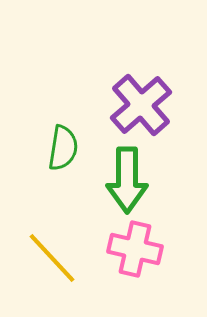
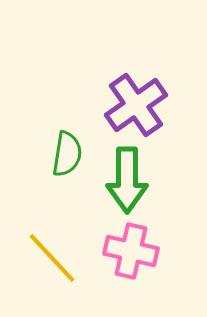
purple cross: moved 5 px left; rotated 6 degrees clockwise
green semicircle: moved 4 px right, 6 px down
pink cross: moved 4 px left, 2 px down
